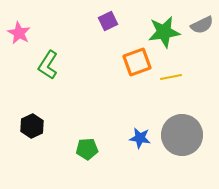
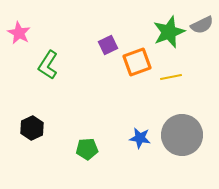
purple square: moved 24 px down
green star: moved 5 px right; rotated 12 degrees counterclockwise
black hexagon: moved 2 px down
